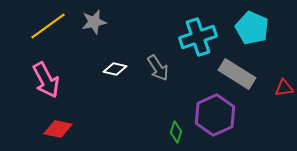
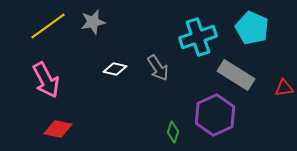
gray star: moved 1 px left
gray rectangle: moved 1 px left, 1 px down
green diamond: moved 3 px left
